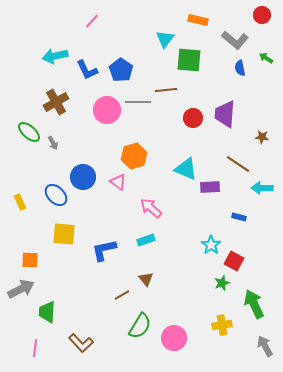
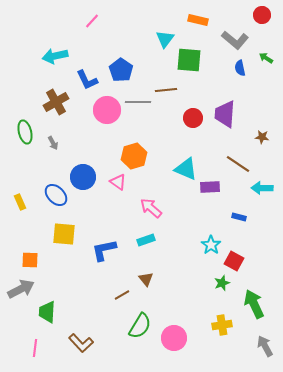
blue L-shape at (87, 70): moved 10 px down
green ellipse at (29, 132): moved 4 px left; rotated 35 degrees clockwise
